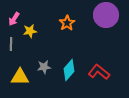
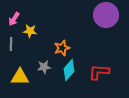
orange star: moved 5 px left, 25 px down; rotated 14 degrees clockwise
yellow star: rotated 16 degrees clockwise
red L-shape: rotated 35 degrees counterclockwise
